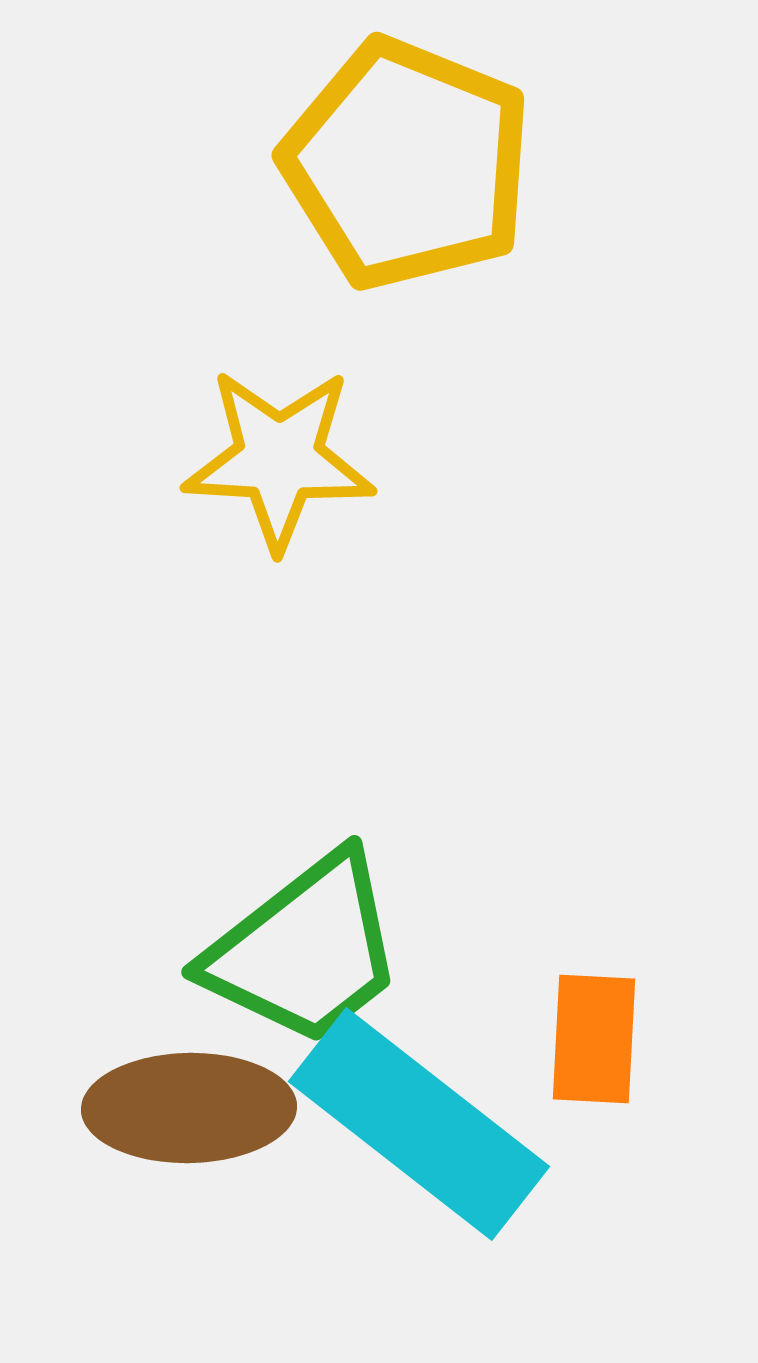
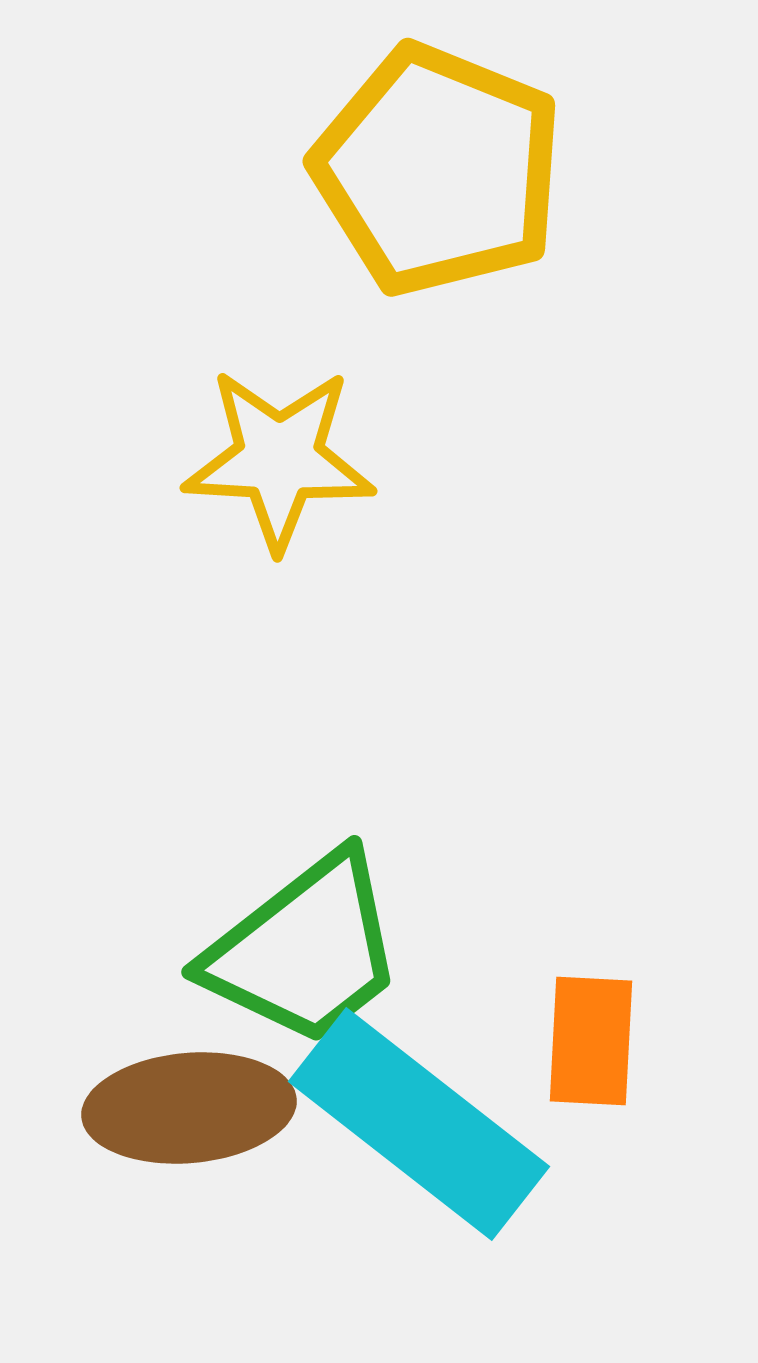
yellow pentagon: moved 31 px right, 6 px down
orange rectangle: moved 3 px left, 2 px down
brown ellipse: rotated 4 degrees counterclockwise
